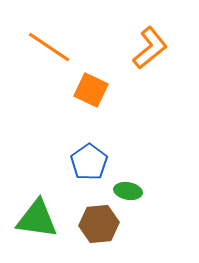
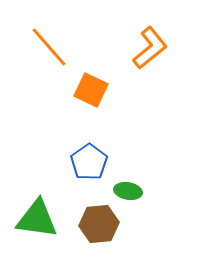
orange line: rotated 15 degrees clockwise
